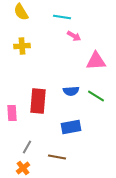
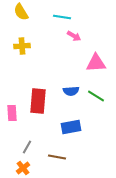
pink triangle: moved 2 px down
